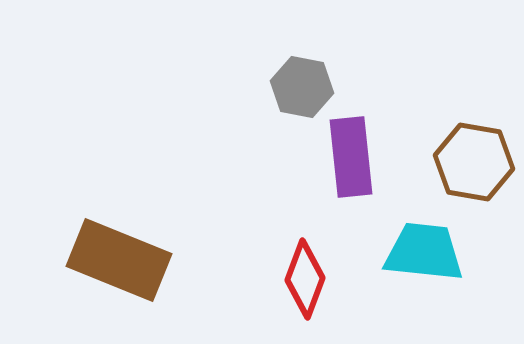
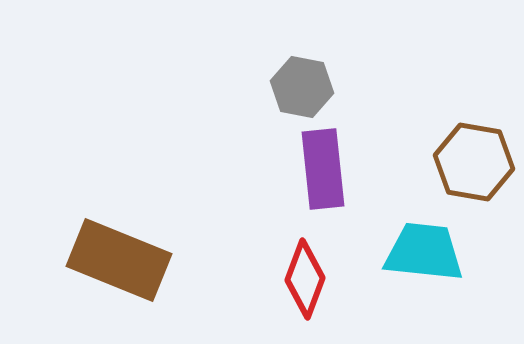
purple rectangle: moved 28 px left, 12 px down
